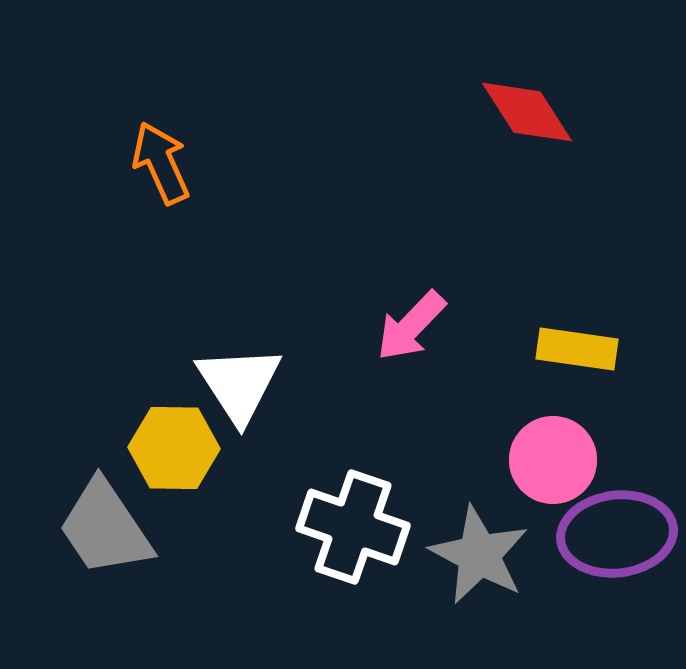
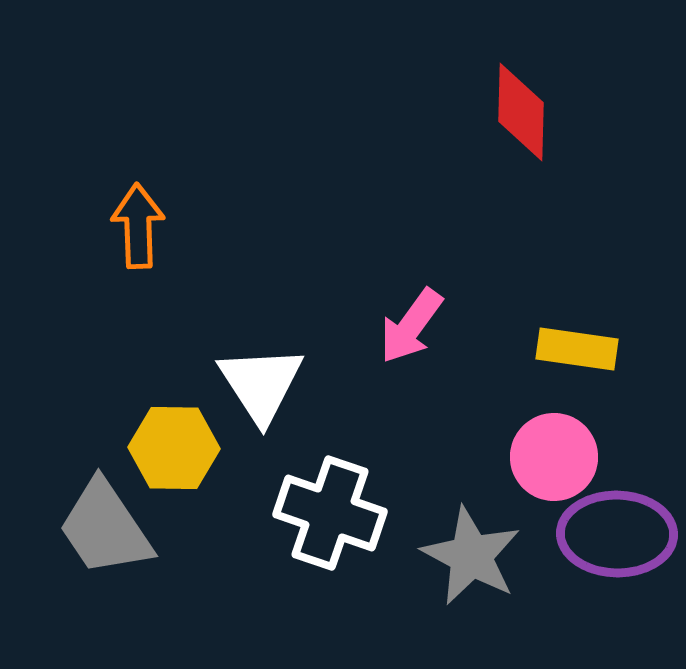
red diamond: moved 6 px left; rotated 34 degrees clockwise
orange arrow: moved 23 px left, 63 px down; rotated 22 degrees clockwise
pink arrow: rotated 8 degrees counterclockwise
white triangle: moved 22 px right
pink circle: moved 1 px right, 3 px up
white cross: moved 23 px left, 14 px up
purple ellipse: rotated 8 degrees clockwise
gray star: moved 8 px left, 1 px down
